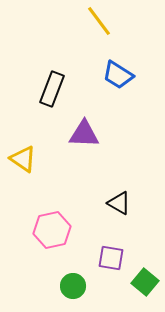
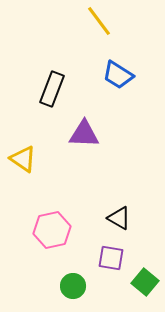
black triangle: moved 15 px down
